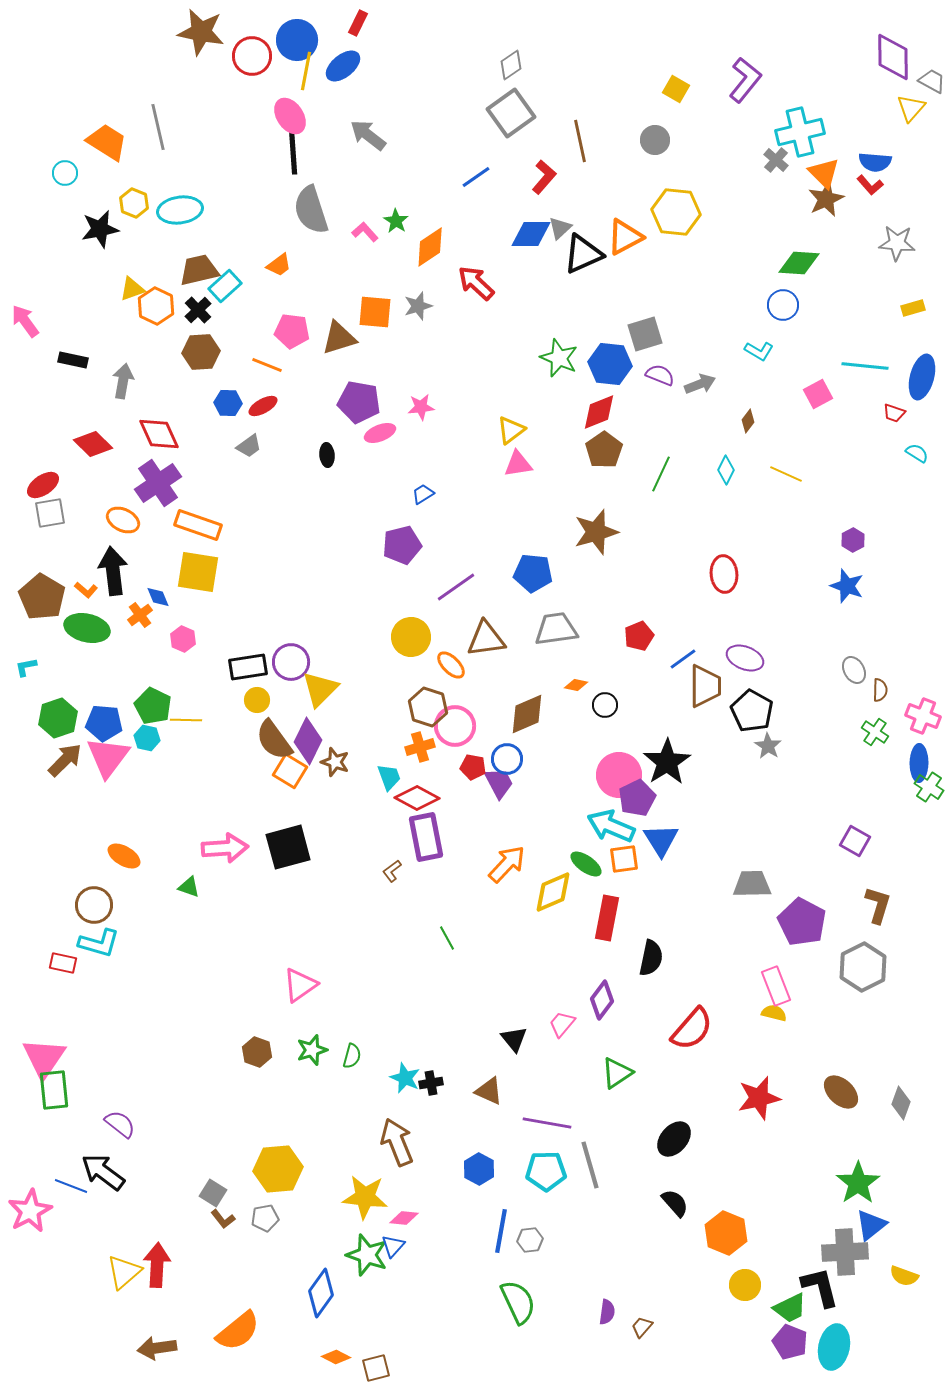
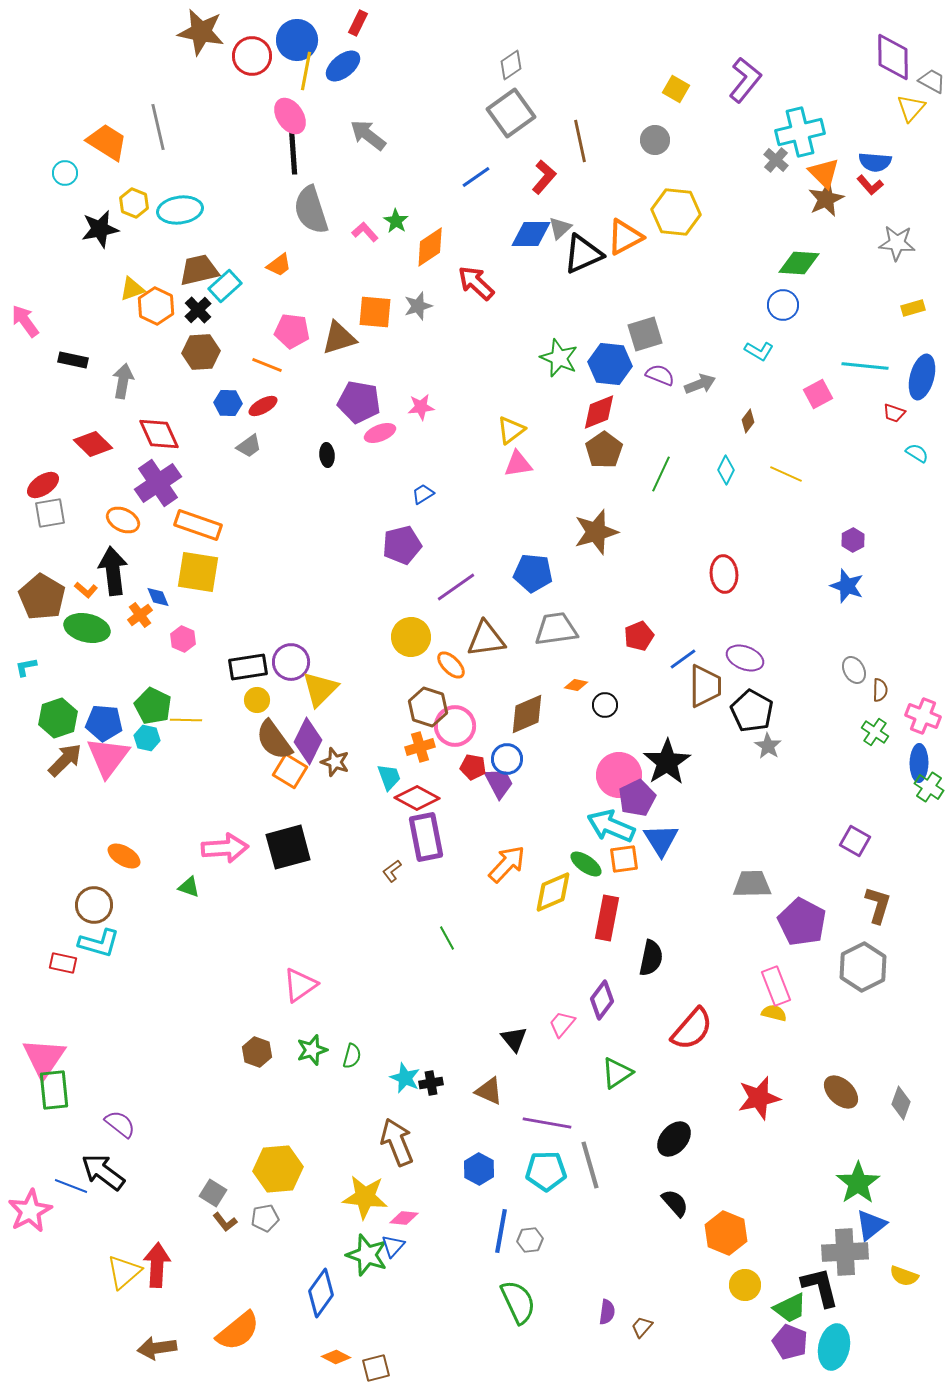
brown L-shape at (223, 1219): moved 2 px right, 3 px down
